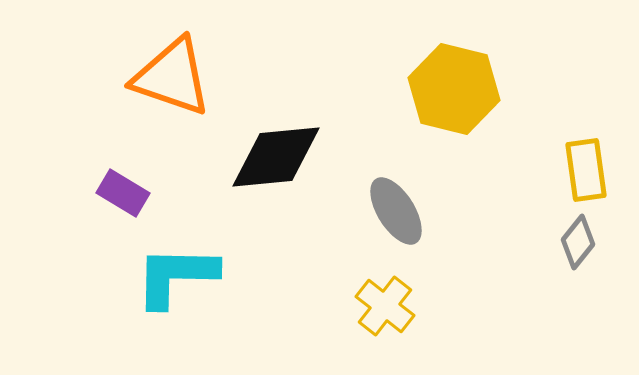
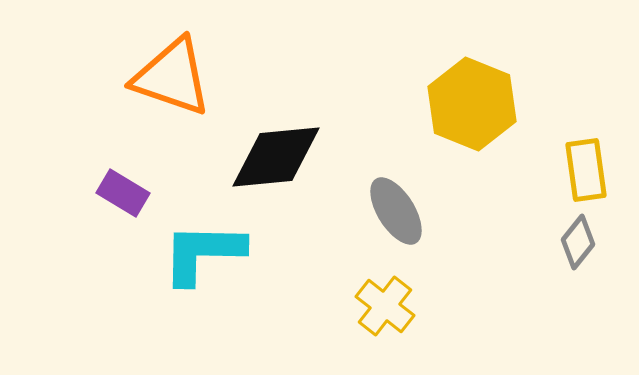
yellow hexagon: moved 18 px right, 15 px down; rotated 8 degrees clockwise
cyan L-shape: moved 27 px right, 23 px up
